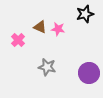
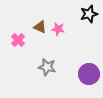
black star: moved 4 px right
purple circle: moved 1 px down
